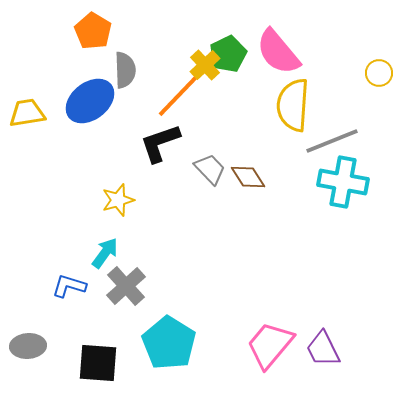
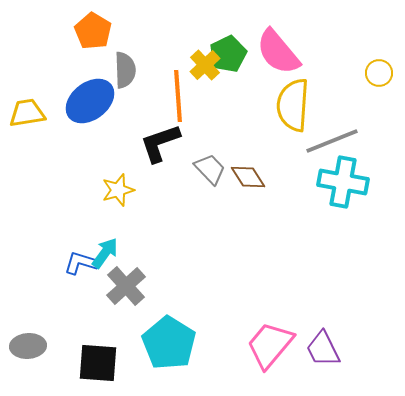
orange line: rotated 48 degrees counterclockwise
yellow star: moved 10 px up
blue L-shape: moved 12 px right, 23 px up
